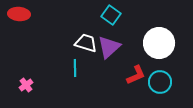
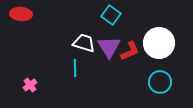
red ellipse: moved 2 px right
white trapezoid: moved 2 px left
purple triangle: rotated 20 degrees counterclockwise
red L-shape: moved 6 px left, 24 px up
pink cross: moved 4 px right
